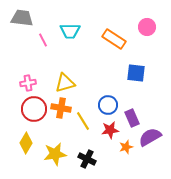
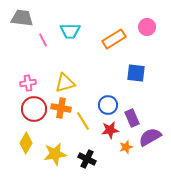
orange rectangle: rotated 65 degrees counterclockwise
